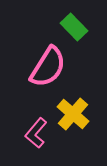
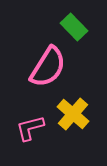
pink L-shape: moved 6 px left, 5 px up; rotated 36 degrees clockwise
